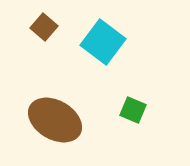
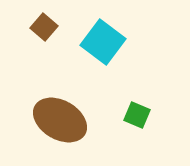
green square: moved 4 px right, 5 px down
brown ellipse: moved 5 px right
